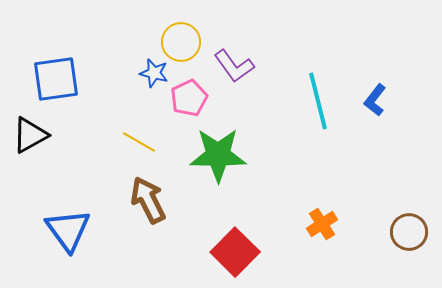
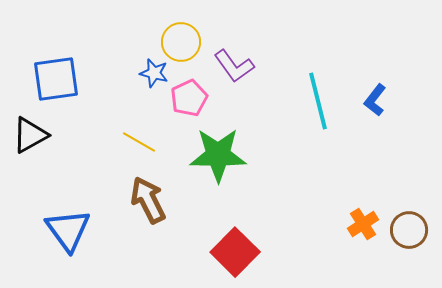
orange cross: moved 41 px right
brown circle: moved 2 px up
